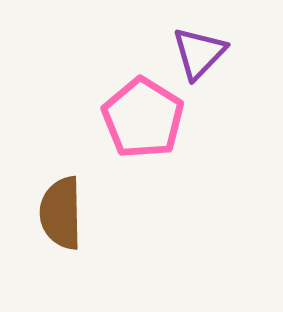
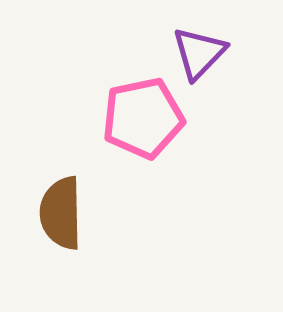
pink pentagon: rotated 28 degrees clockwise
